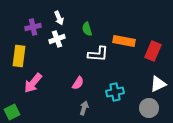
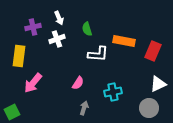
cyan cross: moved 2 px left
